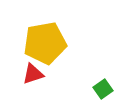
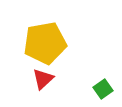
red triangle: moved 10 px right, 5 px down; rotated 25 degrees counterclockwise
